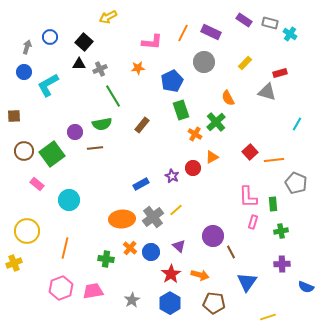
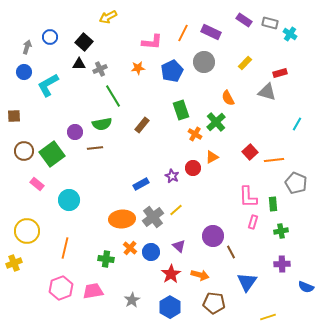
blue pentagon at (172, 81): moved 10 px up
blue hexagon at (170, 303): moved 4 px down
